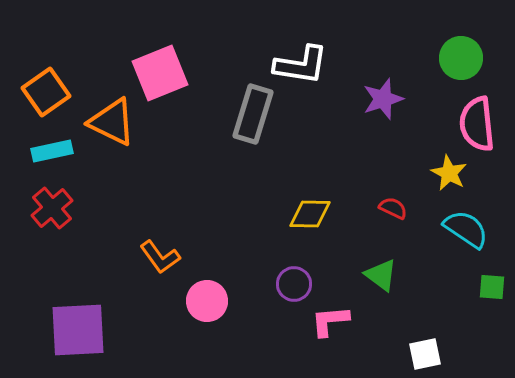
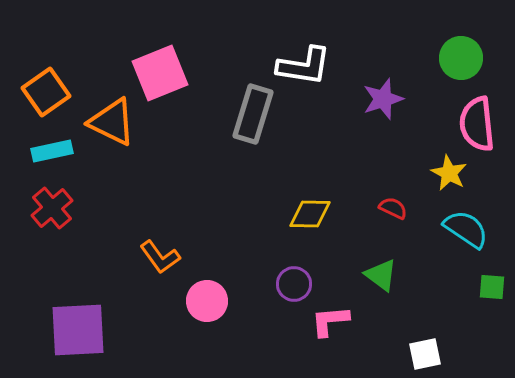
white L-shape: moved 3 px right, 1 px down
